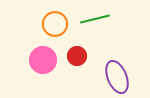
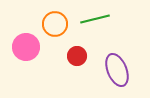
pink circle: moved 17 px left, 13 px up
purple ellipse: moved 7 px up
